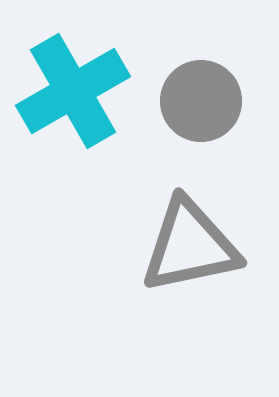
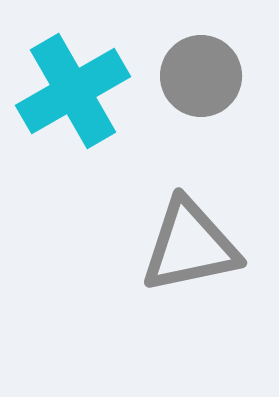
gray circle: moved 25 px up
